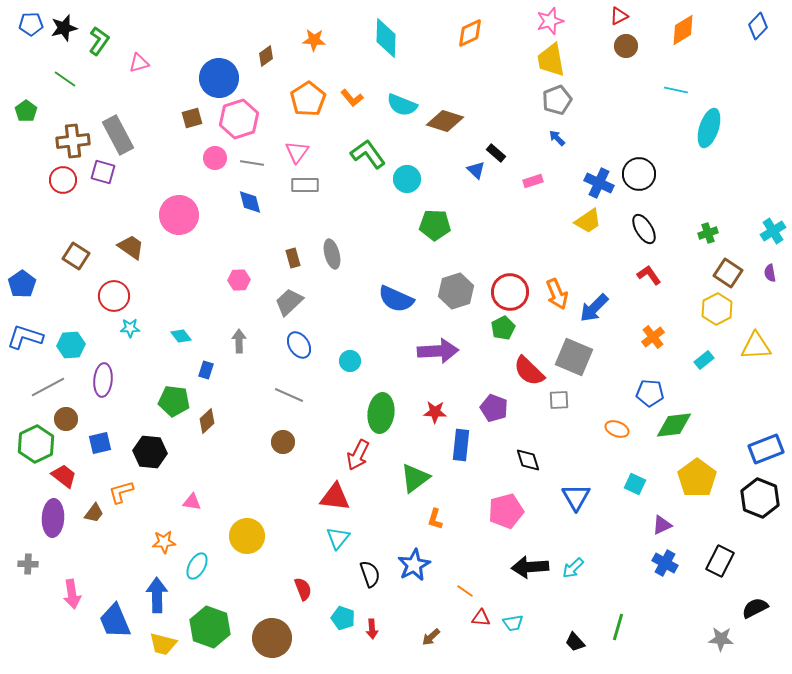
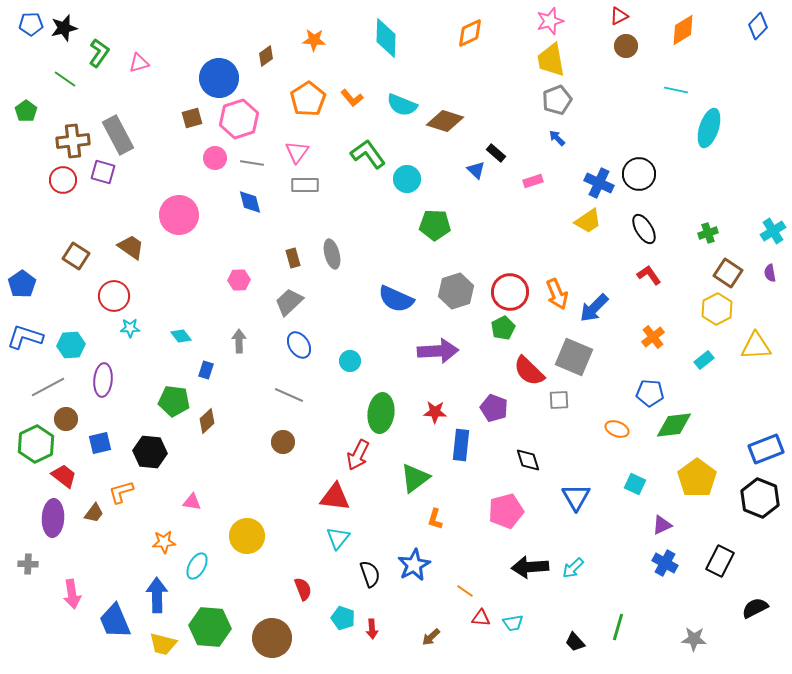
green L-shape at (99, 41): moved 12 px down
green hexagon at (210, 627): rotated 15 degrees counterclockwise
gray star at (721, 639): moved 27 px left
